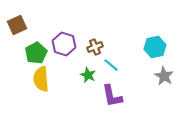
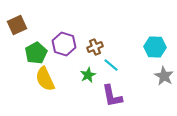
cyan hexagon: rotated 15 degrees clockwise
green star: rotated 21 degrees clockwise
yellow semicircle: moved 4 px right; rotated 20 degrees counterclockwise
